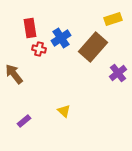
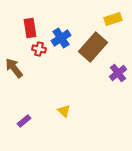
brown arrow: moved 6 px up
